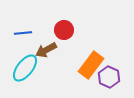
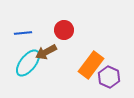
brown arrow: moved 2 px down
cyan ellipse: moved 3 px right, 5 px up
